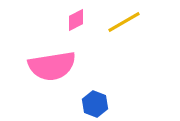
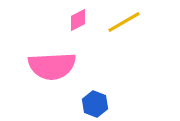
pink diamond: moved 2 px right
pink semicircle: rotated 6 degrees clockwise
